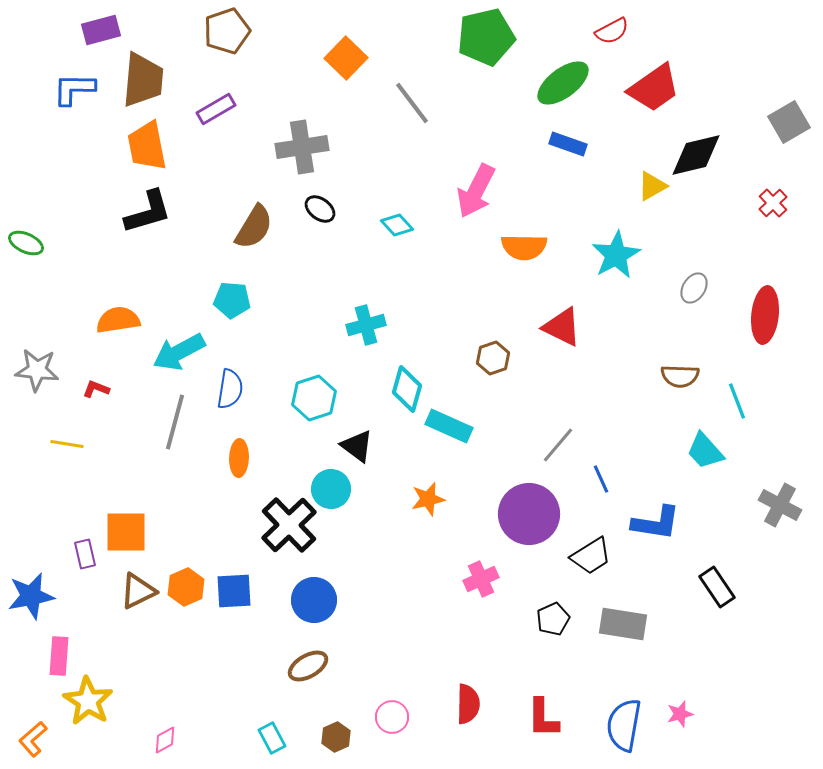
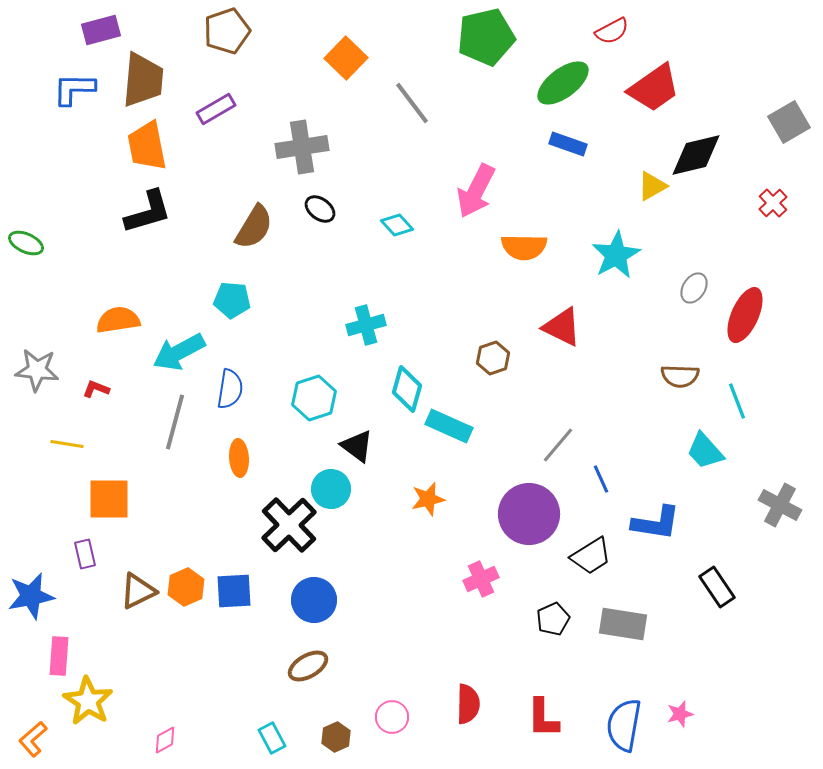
red ellipse at (765, 315): moved 20 px left; rotated 18 degrees clockwise
orange ellipse at (239, 458): rotated 6 degrees counterclockwise
orange square at (126, 532): moved 17 px left, 33 px up
